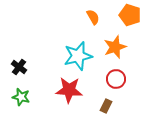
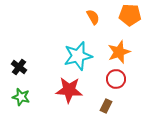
orange pentagon: rotated 15 degrees counterclockwise
orange star: moved 4 px right, 5 px down
